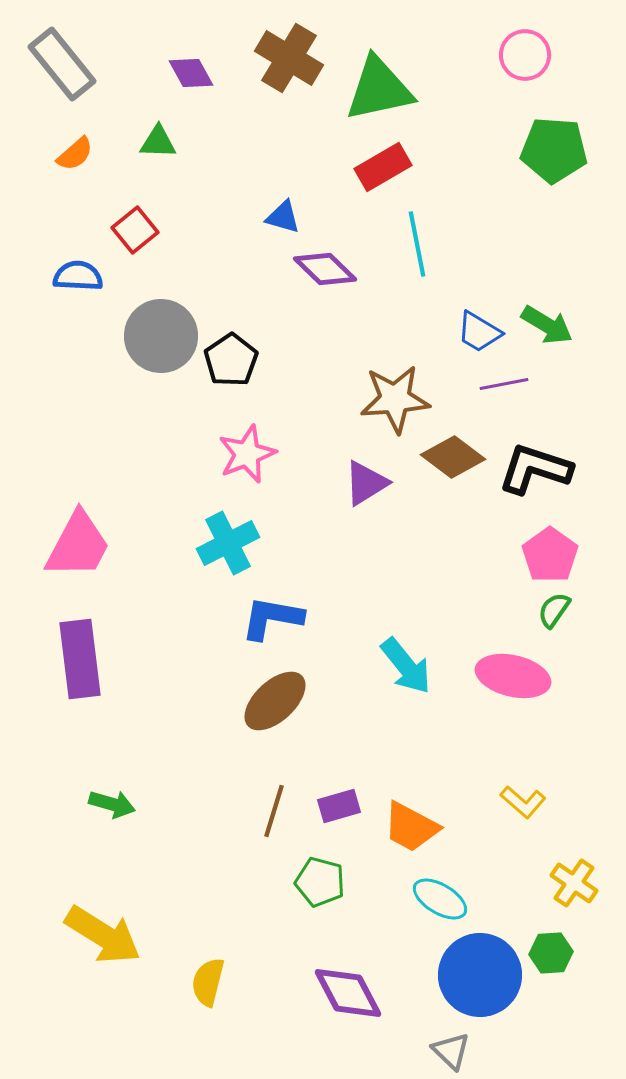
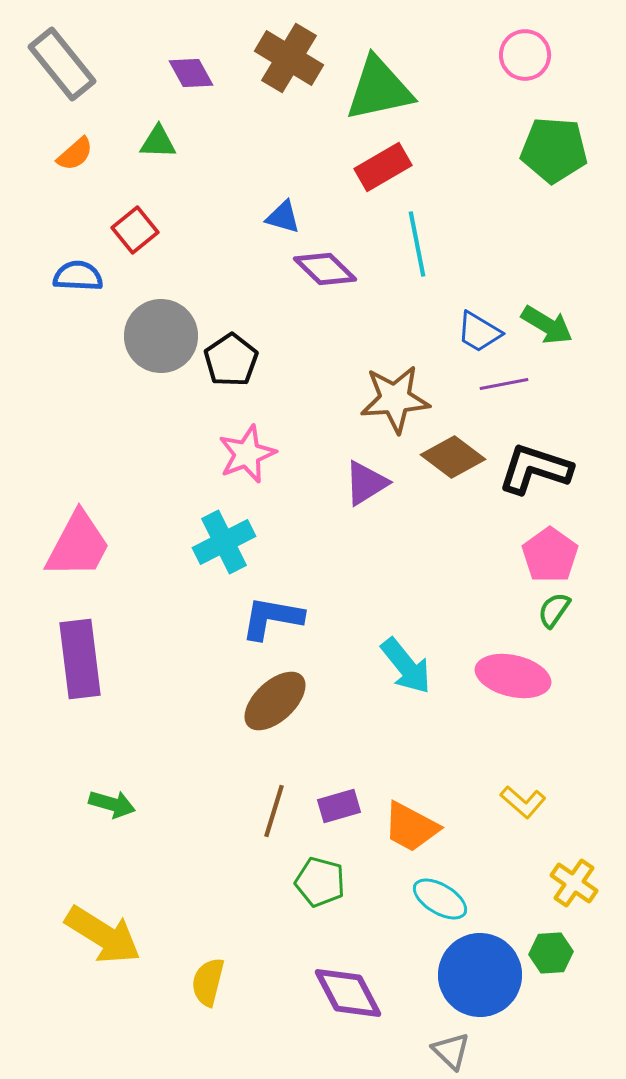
cyan cross at (228, 543): moved 4 px left, 1 px up
